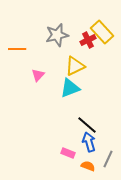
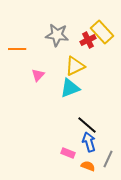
gray star: rotated 20 degrees clockwise
